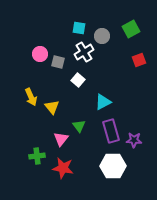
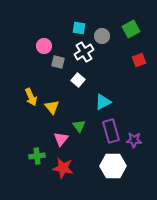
pink circle: moved 4 px right, 8 px up
